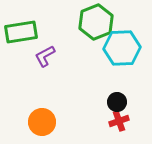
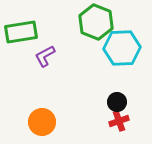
green hexagon: rotated 16 degrees counterclockwise
